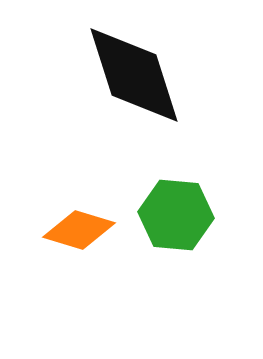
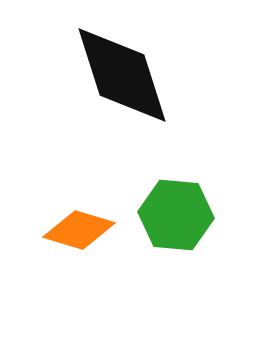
black diamond: moved 12 px left
